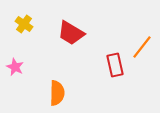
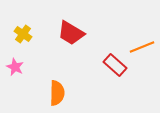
yellow cross: moved 1 px left, 10 px down
orange line: rotated 30 degrees clockwise
red rectangle: rotated 35 degrees counterclockwise
